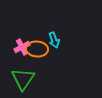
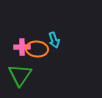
pink cross: rotated 28 degrees clockwise
green triangle: moved 3 px left, 4 px up
